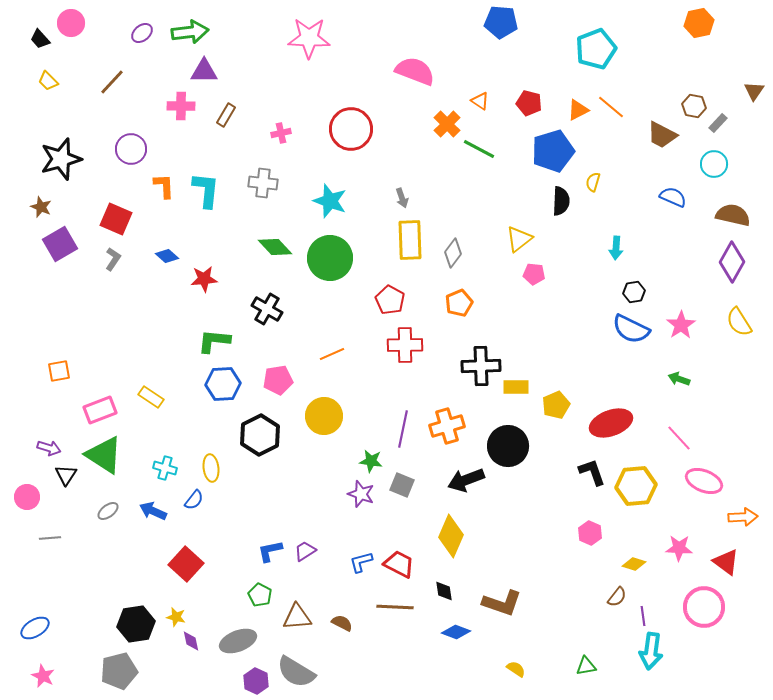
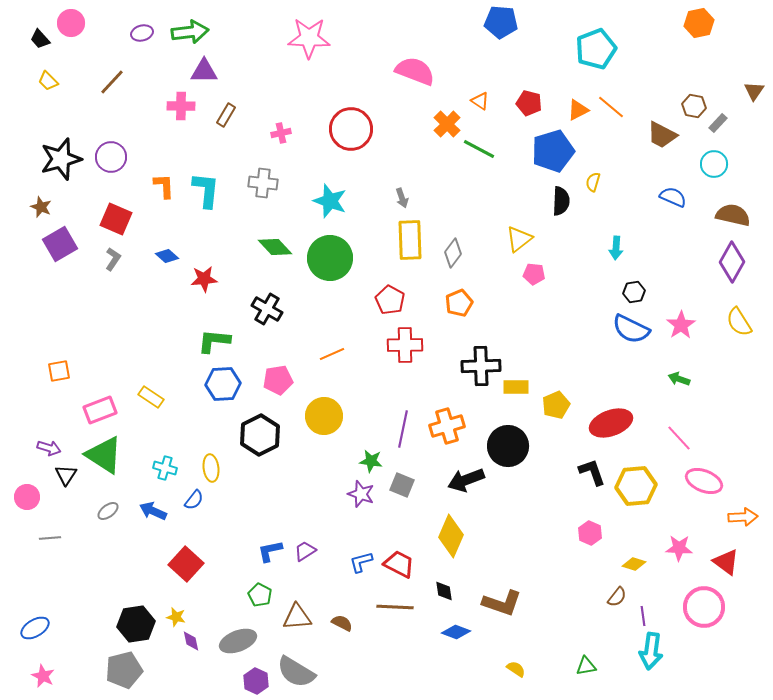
purple ellipse at (142, 33): rotated 25 degrees clockwise
purple circle at (131, 149): moved 20 px left, 8 px down
gray pentagon at (119, 671): moved 5 px right, 1 px up
